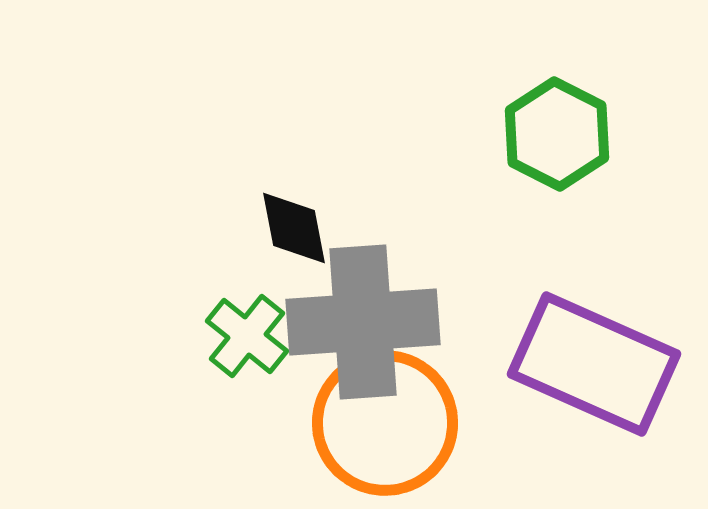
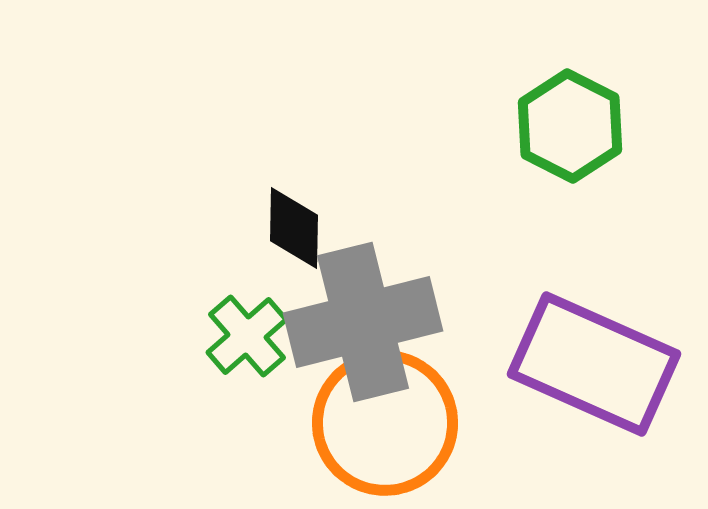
green hexagon: moved 13 px right, 8 px up
black diamond: rotated 12 degrees clockwise
gray cross: rotated 10 degrees counterclockwise
green cross: rotated 10 degrees clockwise
